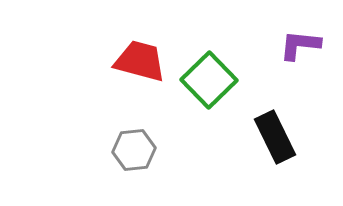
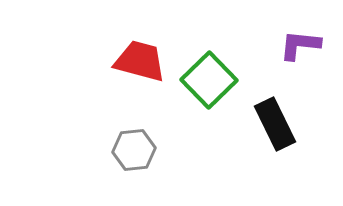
black rectangle: moved 13 px up
